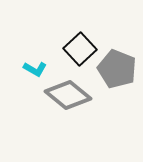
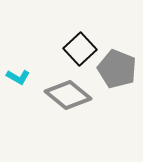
cyan L-shape: moved 17 px left, 8 px down
